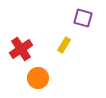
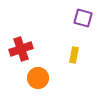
yellow rectangle: moved 10 px right, 10 px down; rotated 21 degrees counterclockwise
red cross: rotated 15 degrees clockwise
